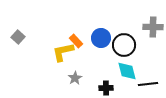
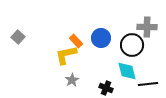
gray cross: moved 6 px left
black circle: moved 8 px right
yellow L-shape: moved 3 px right, 3 px down
gray star: moved 3 px left, 2 px down
black cross: rotated 24 degrees clockwise
